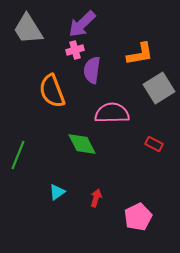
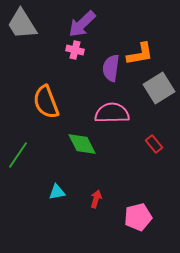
gray trapezoid: moved 6 px left, 5 px up
pink cross: rotated 30 degrees clockwise
purple semicircle: moved 19 px right, 2 px up
orange semicircle: moved 6 px left, 11 px down
red rectangle: rotated 24 degrees clockwise
green line: rotated 12 degrees clockwise
cyan triangle: rotated 24 degrees clockwise
red arrow: moved 1 px down
pink pentagon: rotated 12 degrees clockwise
